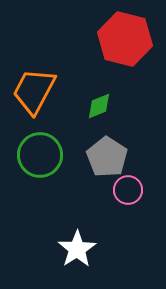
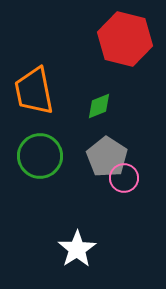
orange trapezoid: rotated 39 degrees counterclockwise
green circle: moved 1 px down
pink circle: moved 4 px left, 12 px up
